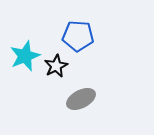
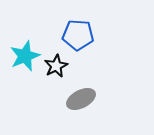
blue pentagon: moved 1 px up
